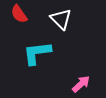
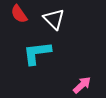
white triangle: moved 7 px left
pink arrow: moved 1 px right, 1 px down
